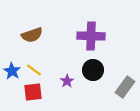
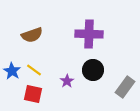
purple cross: moved 2 px left, 2 px up
red square: moved 2 px down; rotated 18 degrees clockwise
